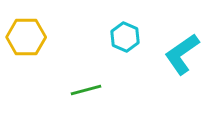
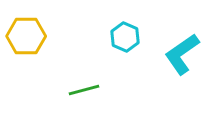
yellow hexagon: moved 1 px up
green line: moved 2 px left
